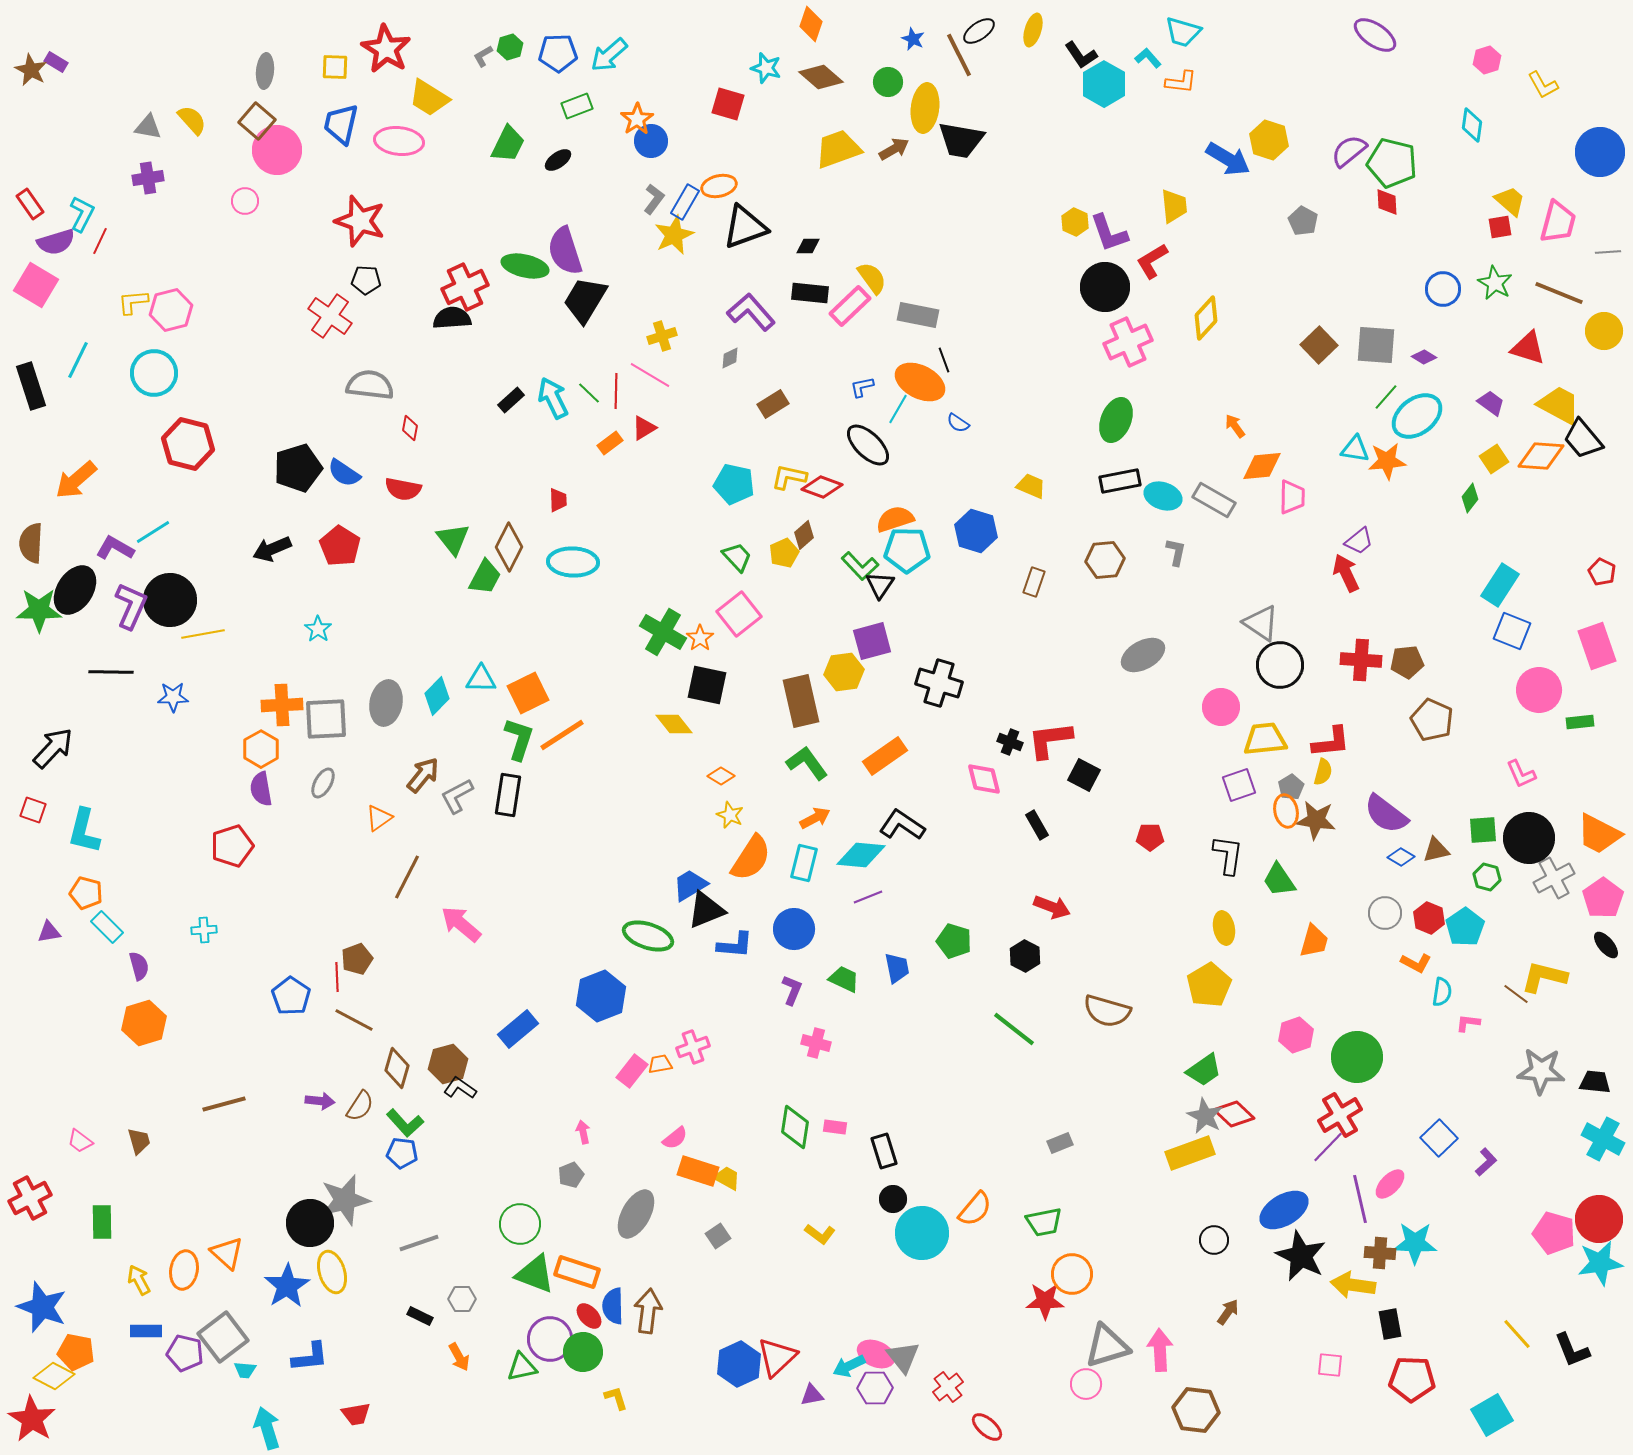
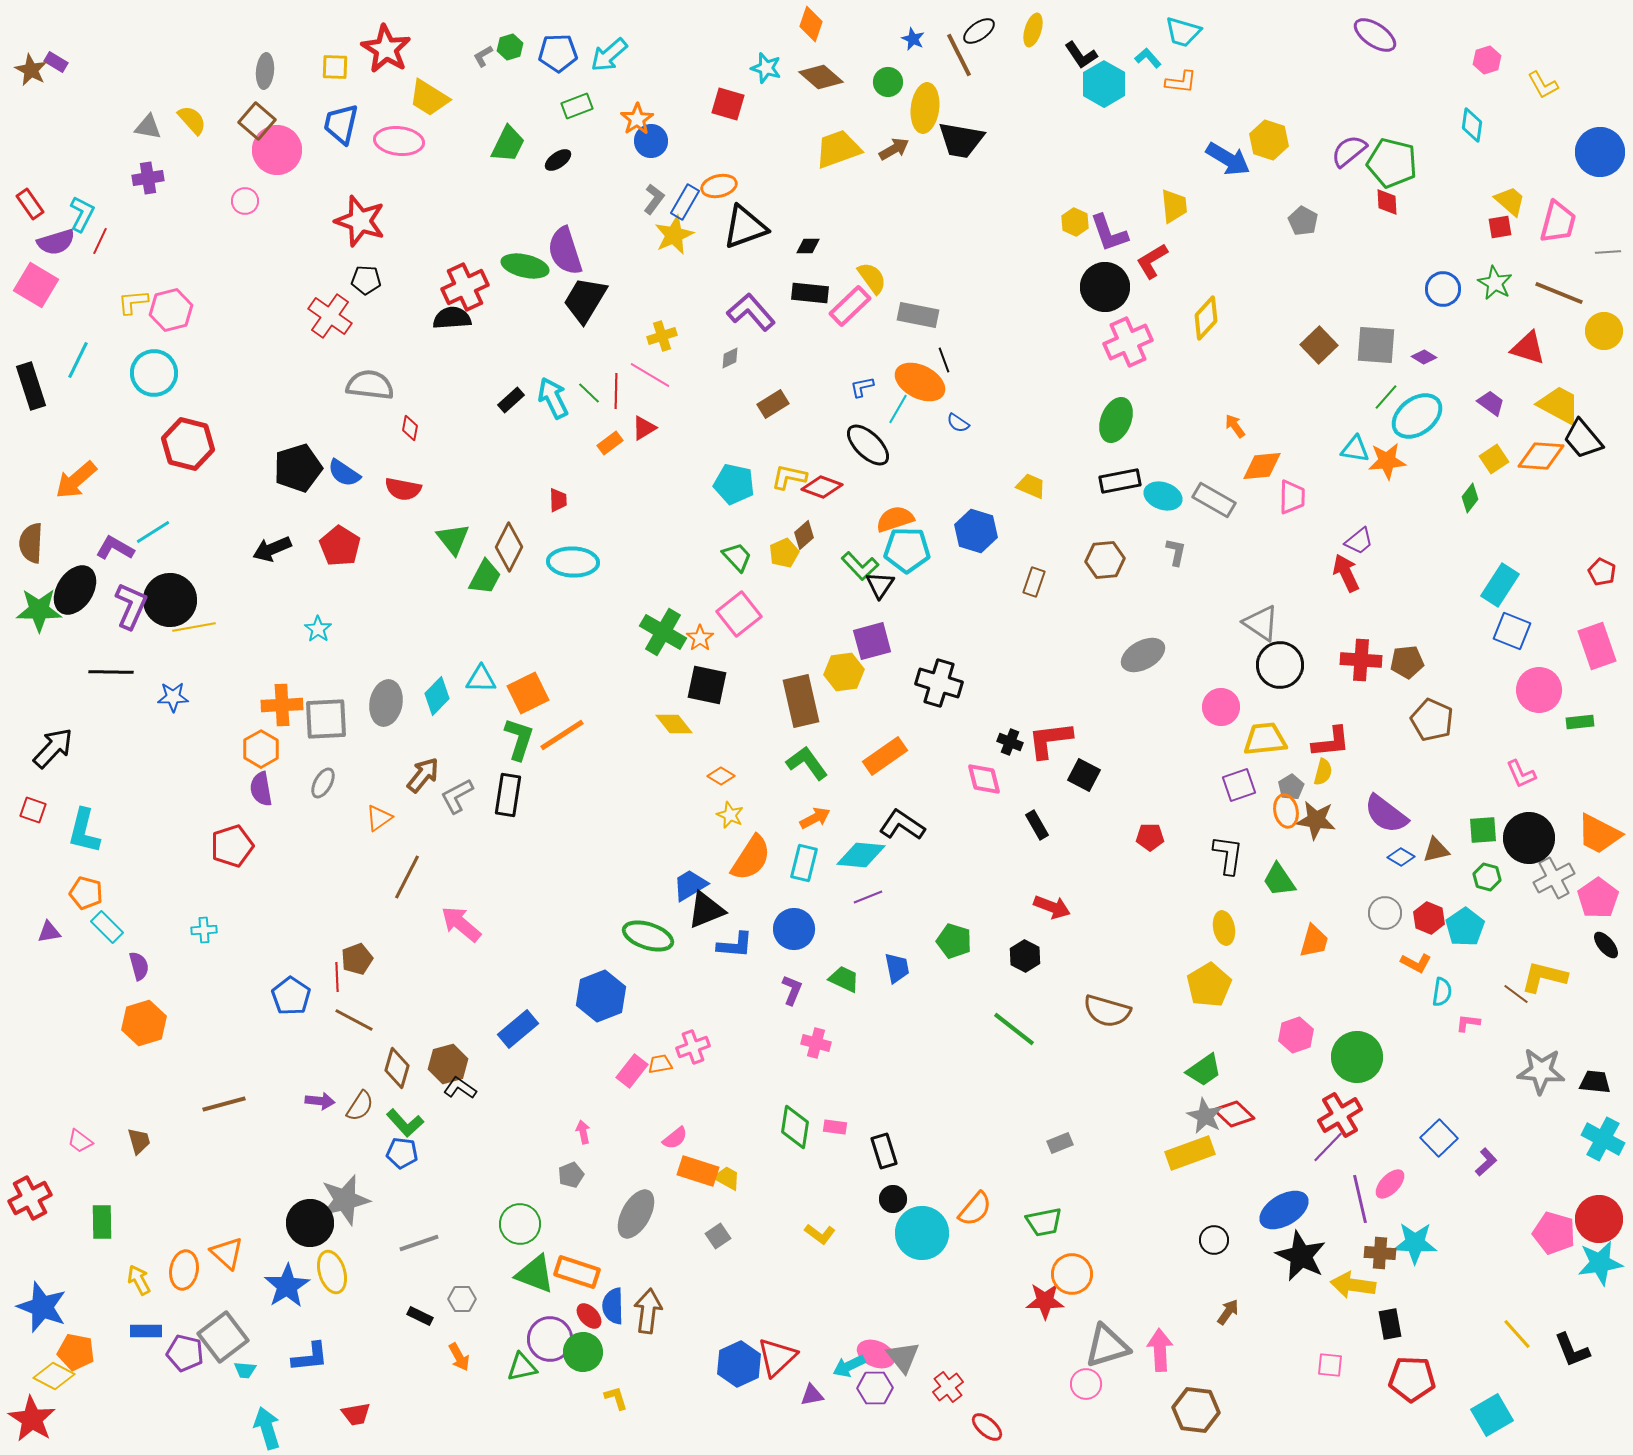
yellow line at (203, 634): moved 9 px left, 7 px up
pink pentagon at (1603, 898): moved 5 px left
